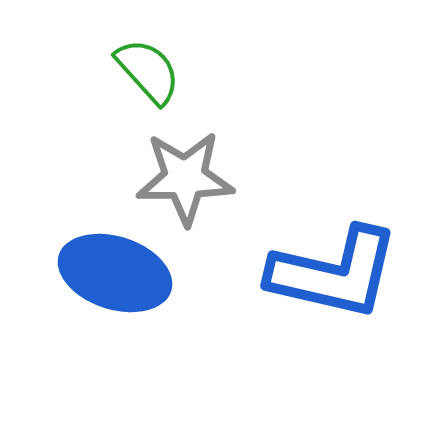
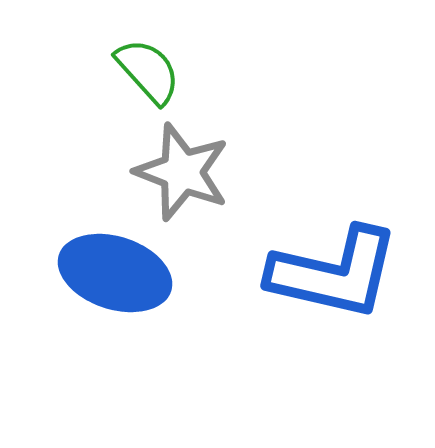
gray star: moved 3 px left, 6 px up; rotated 22 degrees clockwise
